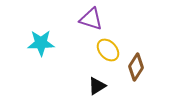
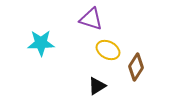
yellow ellipse: rotated 20 degrees counterclockwise
